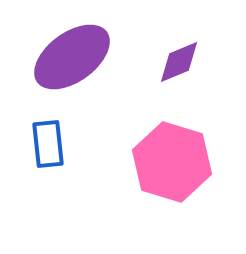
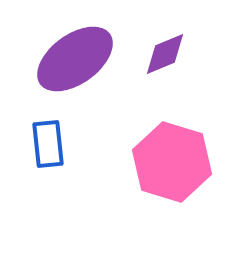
purple ellipse: moved 3 px right, 2 px down
purple diamond: moved 14 px left, 8 px up
